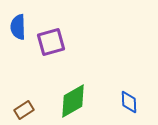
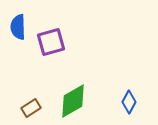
blue diamond: rotated 30 degrees clockwise
brown rectangle: moved 7 px right, 2 px up
